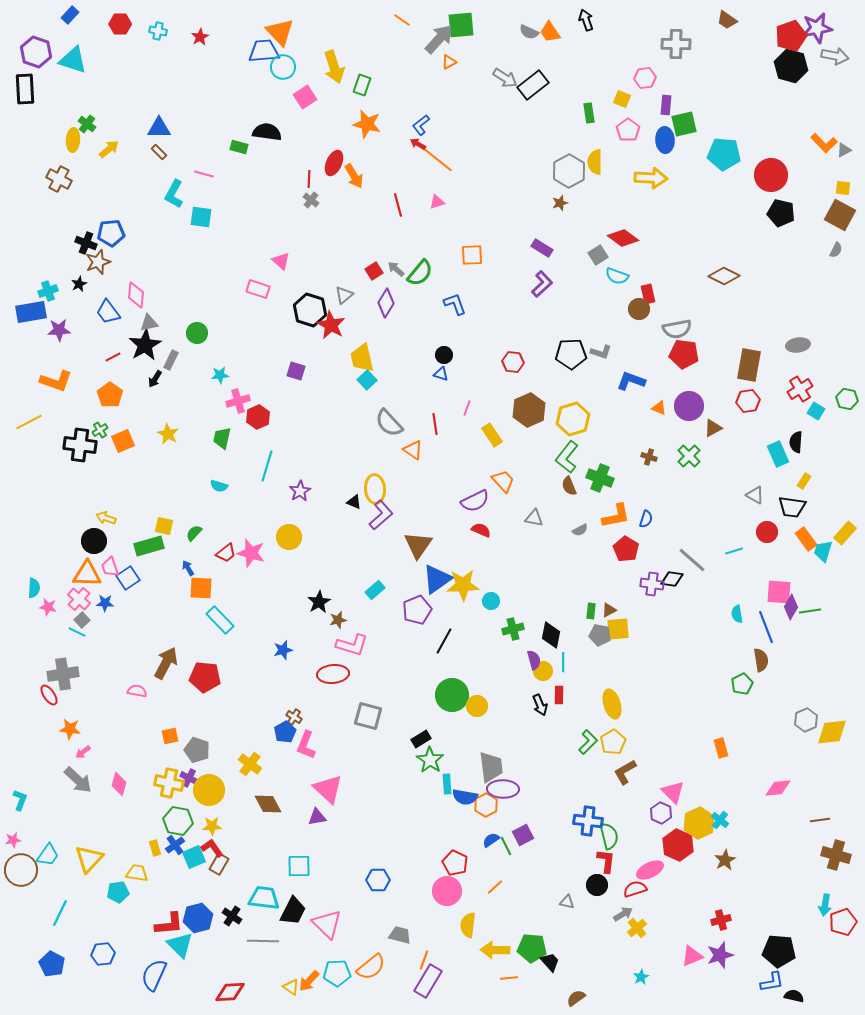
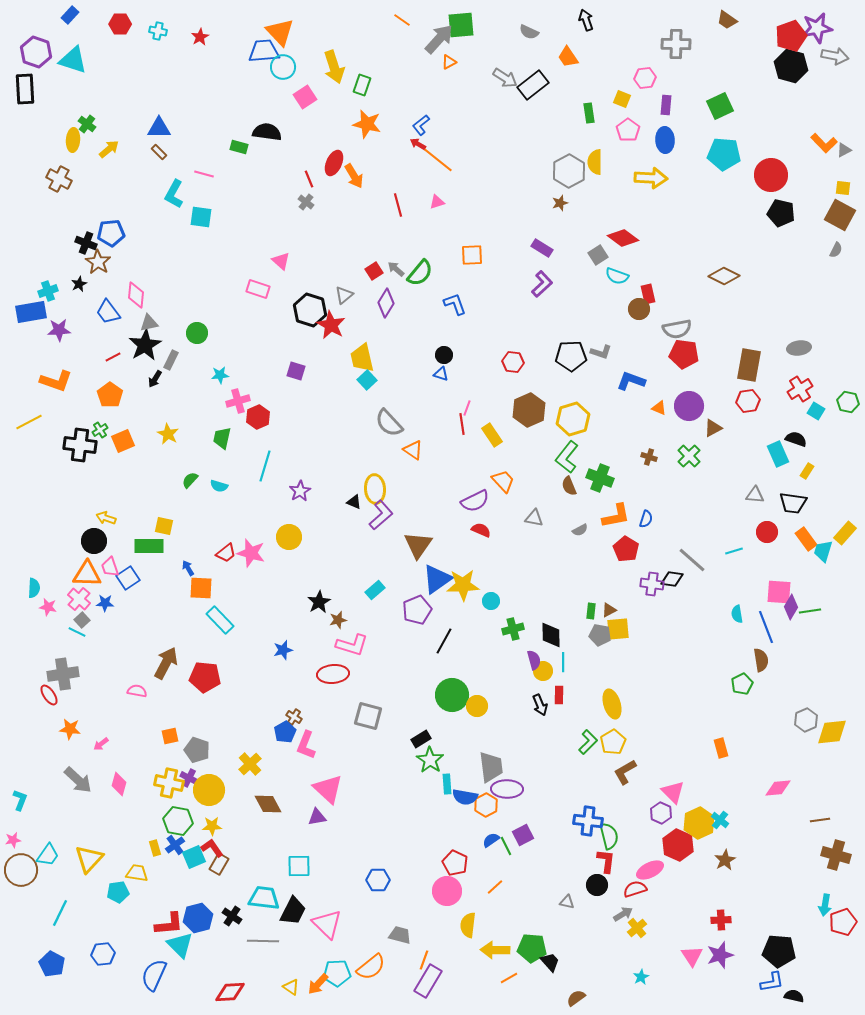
orange trapezoid at (550, 32): moved 18 px right, 25 px down
green square at (684, 124): moved 36 px right, 18 px up; rotated 12 degrees counterclockwise
red line at (309, 179): rotated 24 degrees counterclockwise
gray cross at (311, 200): moved 5 px left, 2 px down
brown star at (98, 262): rotated 20 degrees counterclockwise
gray ellipse at (798, 345): moved 1 px right, 3 px down
black pentagon at (571, 354): moved 2 px down
green hexagon at (847, 399): moved 1 px right, 3 px down
red line at (435, 424): moved 27 px right
black semicircle at (796, 442): moved 3 px up; rotated 105 degrees clockwise
cyan line at (267, 466): moved 2 px left
yellow rectangle at (804, 481): moved 3 px right, 10 px up
gray triangle at (755, 495): rotated 24 degrees counterclockwise
black trapezoid at (792, 507): moved 1 px right, 4 px up
green semicircle at (194, 533): moved 4 px left, 53 px up
green rectangle at (149, 546): rotated 16 degrees clockwise
black diamond at (551, 635): rotated 12 degrees counterclockwise
pink arrow at (83, 752): moved 18 px right, 8 px up
yellow cross at (250, 764): rotated 10 degrees clockwise
purple ellipse at (503, 789): moved 4 px right
red cross at (721, 920): rotated 12 degrees clockwise
pink triangle at (692, 956): rotated 40 degrees counterclockwise
orange line at (509, 978): rotated 24 degrees counterclockwise
orange arrow at (309, 981): moved 9 px right, 3 px down
